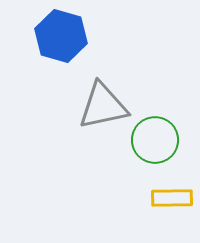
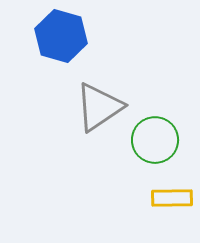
gray triangle: moved 4 px left, 1 px down; rotated 22 degrees counterclockwise
